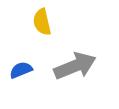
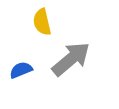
gray arrow: moved 4 px left, 7 px up; rotated 18 degrees counterclockwise
